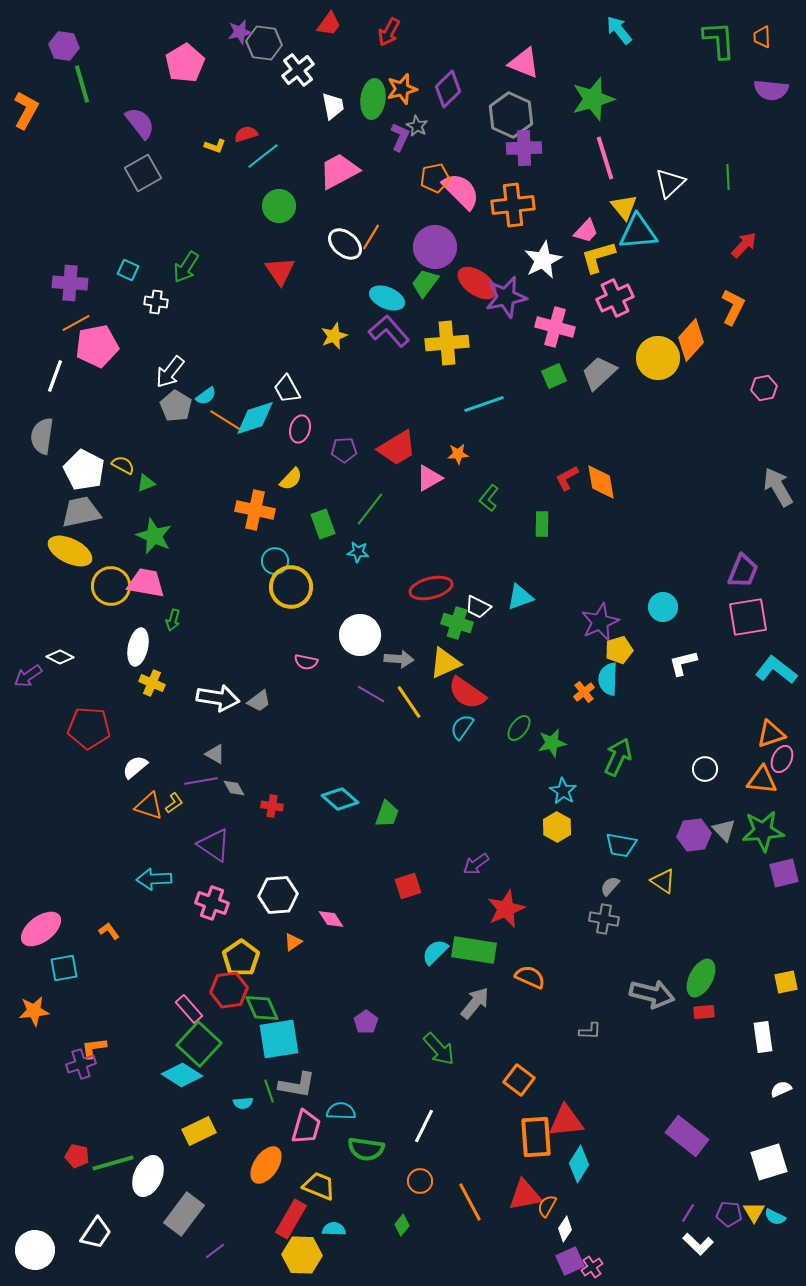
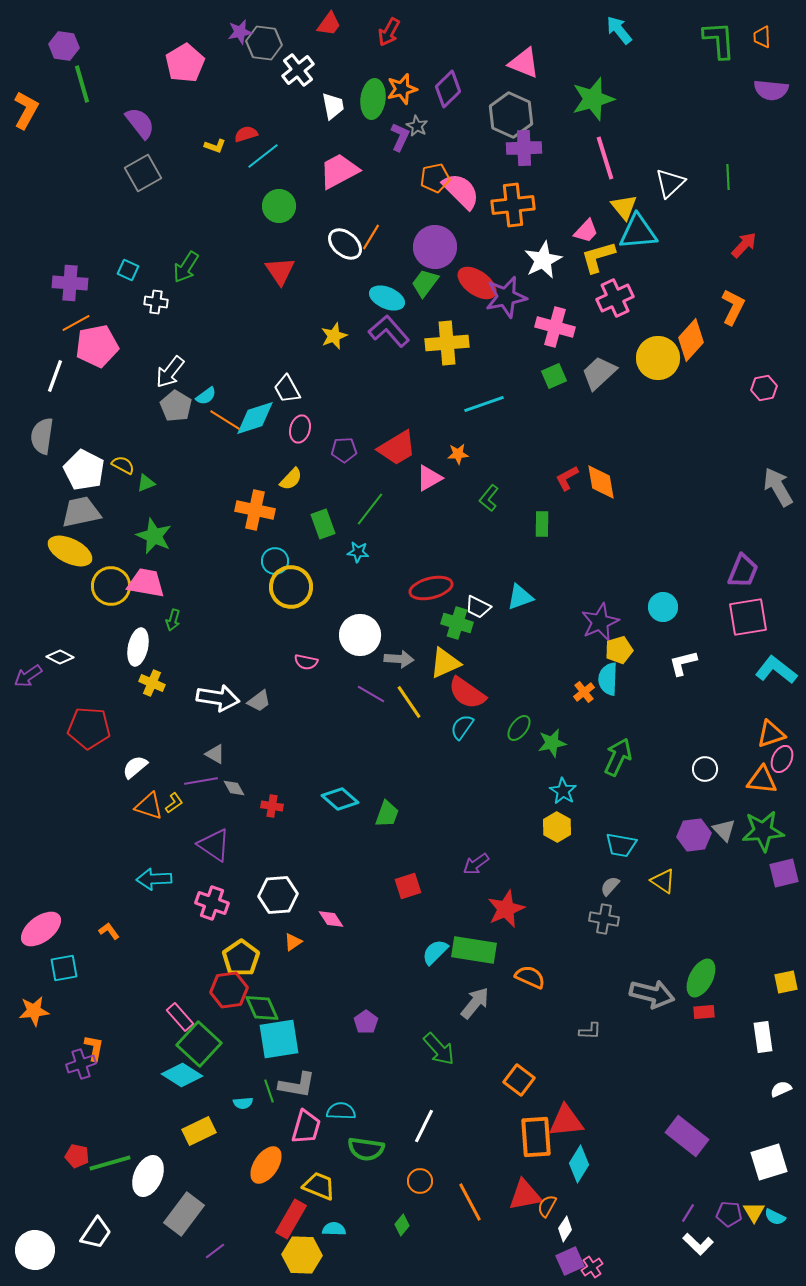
pink rectangle at (189, 1009): moved 9 px left, 8 px down
orange L-shape at (94, 1048): rotated 108 degrees clockwise
green line at (113, 1163): moved 3 px left
